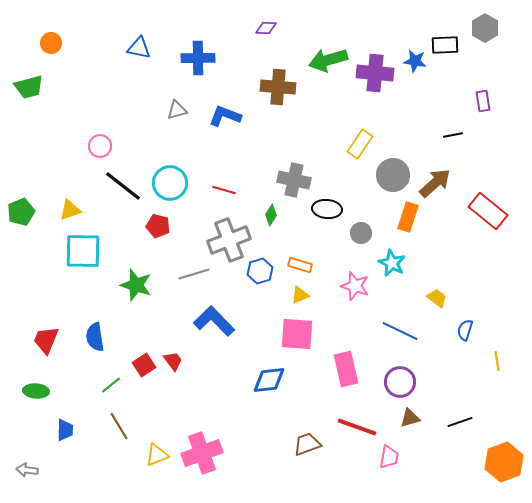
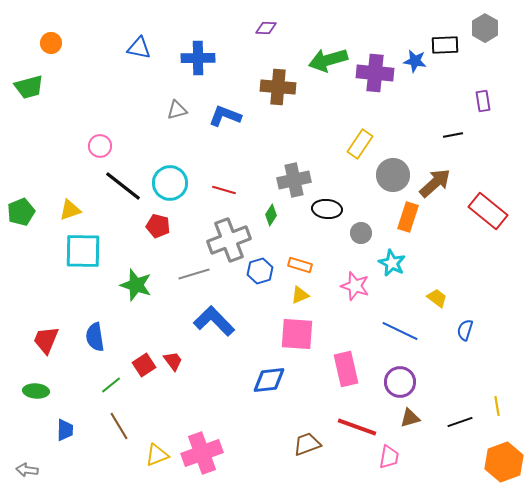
gray cross at (294, 180): rotated 24 degrees counterclockwise
yellow line at (497, 361): moved 45 px down
